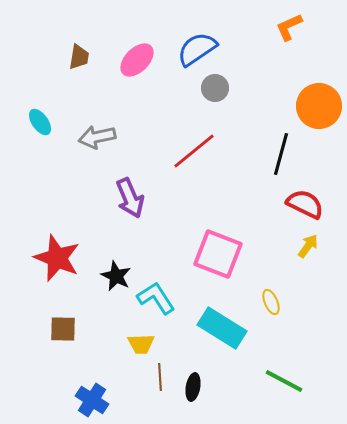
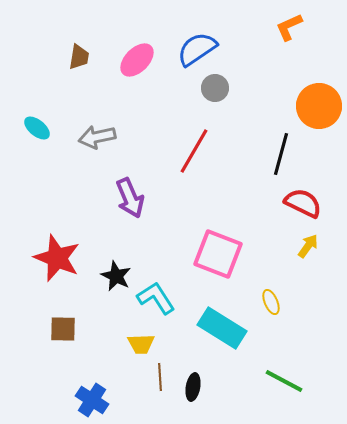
cyan ellipse: moved 3 px left, 6 px down; rotated 16 degrees counterclockwise
red line: rotated 21 degrees counterclockwise
red semicircle: moved 2 px left, 1 px up
